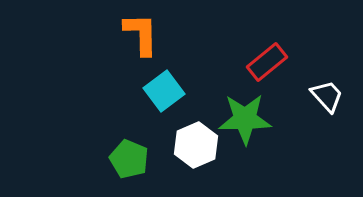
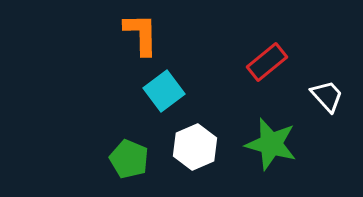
green star: moved 26 px right, 25 px down; rotated 16 degrees clockwise
white hexagon: moved 1 px left, 2 px down
